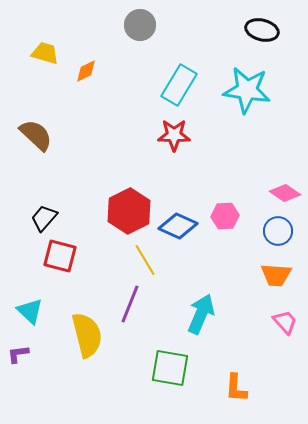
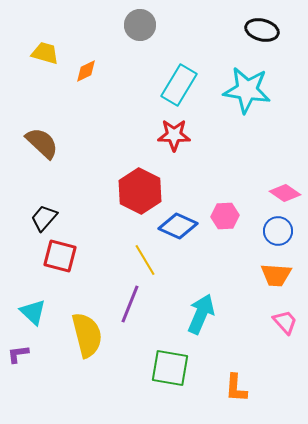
brown semicircle: moved 6 px right, 8 px down
red hexagon: moved 11 px right, 20 px up; rotated 6 degrees counterclockwise
cyan triangle: moved 3 px right, 1 px down
